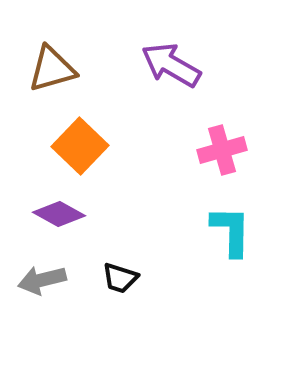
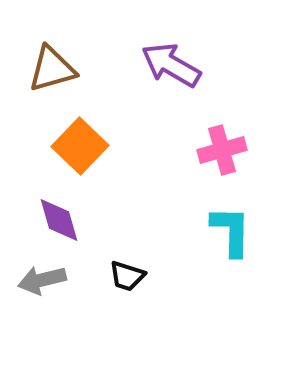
purple diamond: moved 6 px down; rotated 45 degrees clockwise
black trapezoid: moved 7 px right, 2 px up
